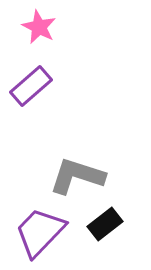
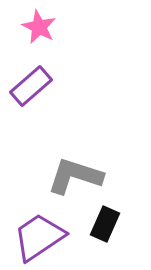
gray L-shape: moved 2 px left
black rectangle: rotated 28 degrees counterclockwise
purple trapezoid: moved 1 px left, 5 px down; rotated 12 degrees clockwise
